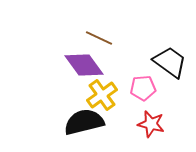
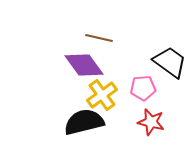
brown line: rotated 12 degrees counterclockwise
red star: moved 2 px up
